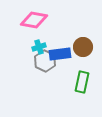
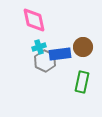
pink diamond: rotated 68 degrees clockwise
